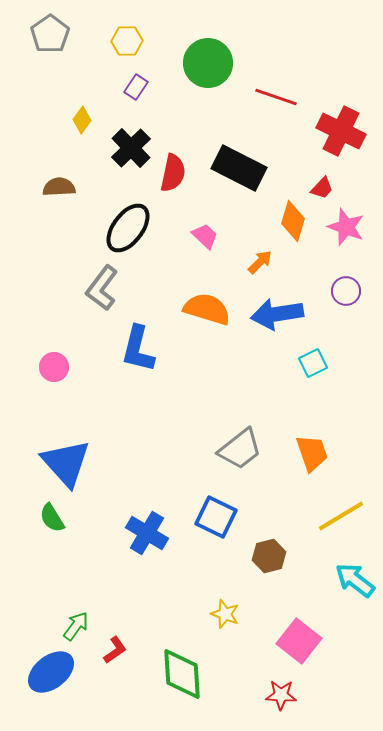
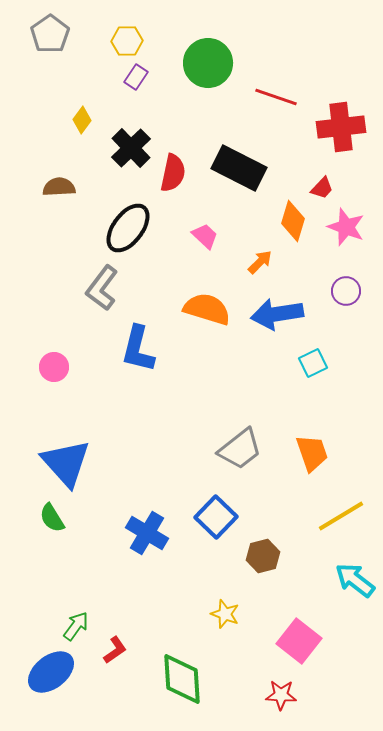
purple rectangle: moved 10 px up
red cross: moved 4 px up; rotated 33 degrees counterclockwise
blue square: rotated 18 degrees clockwise
brown hexagon: moved 6 px left
green diamond: moved 5 px down
